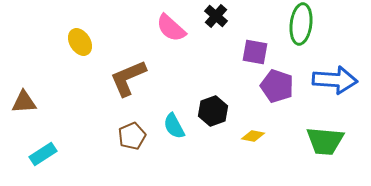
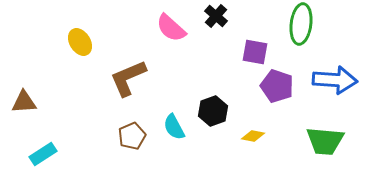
cyan semicircle: moved 1 px down
